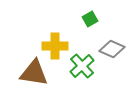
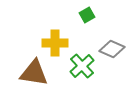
green square: moved 3 px left, 4 px up
yellow cross: moved 3 px up
